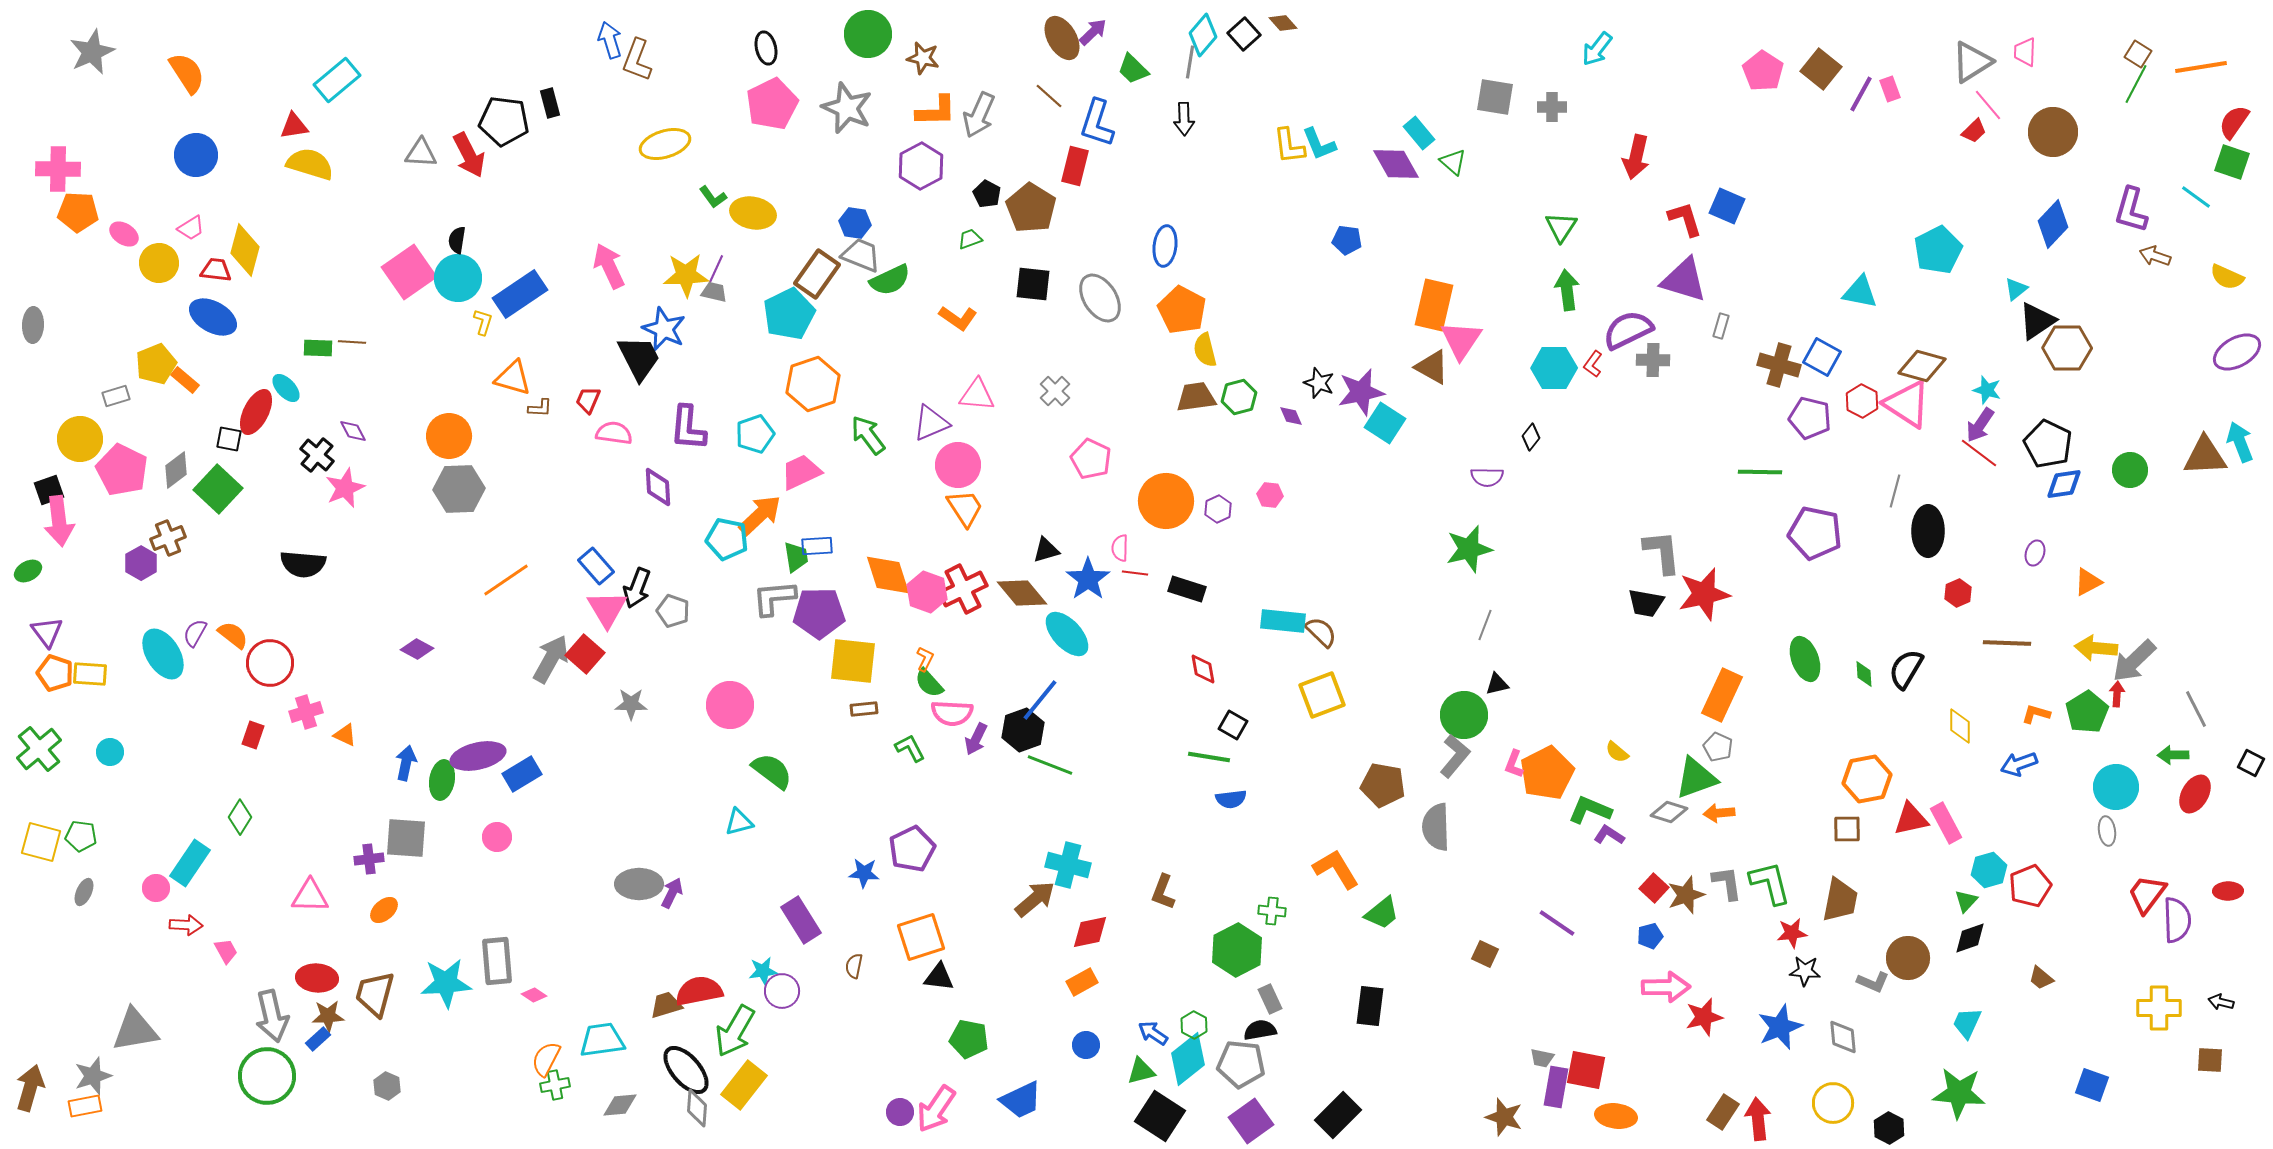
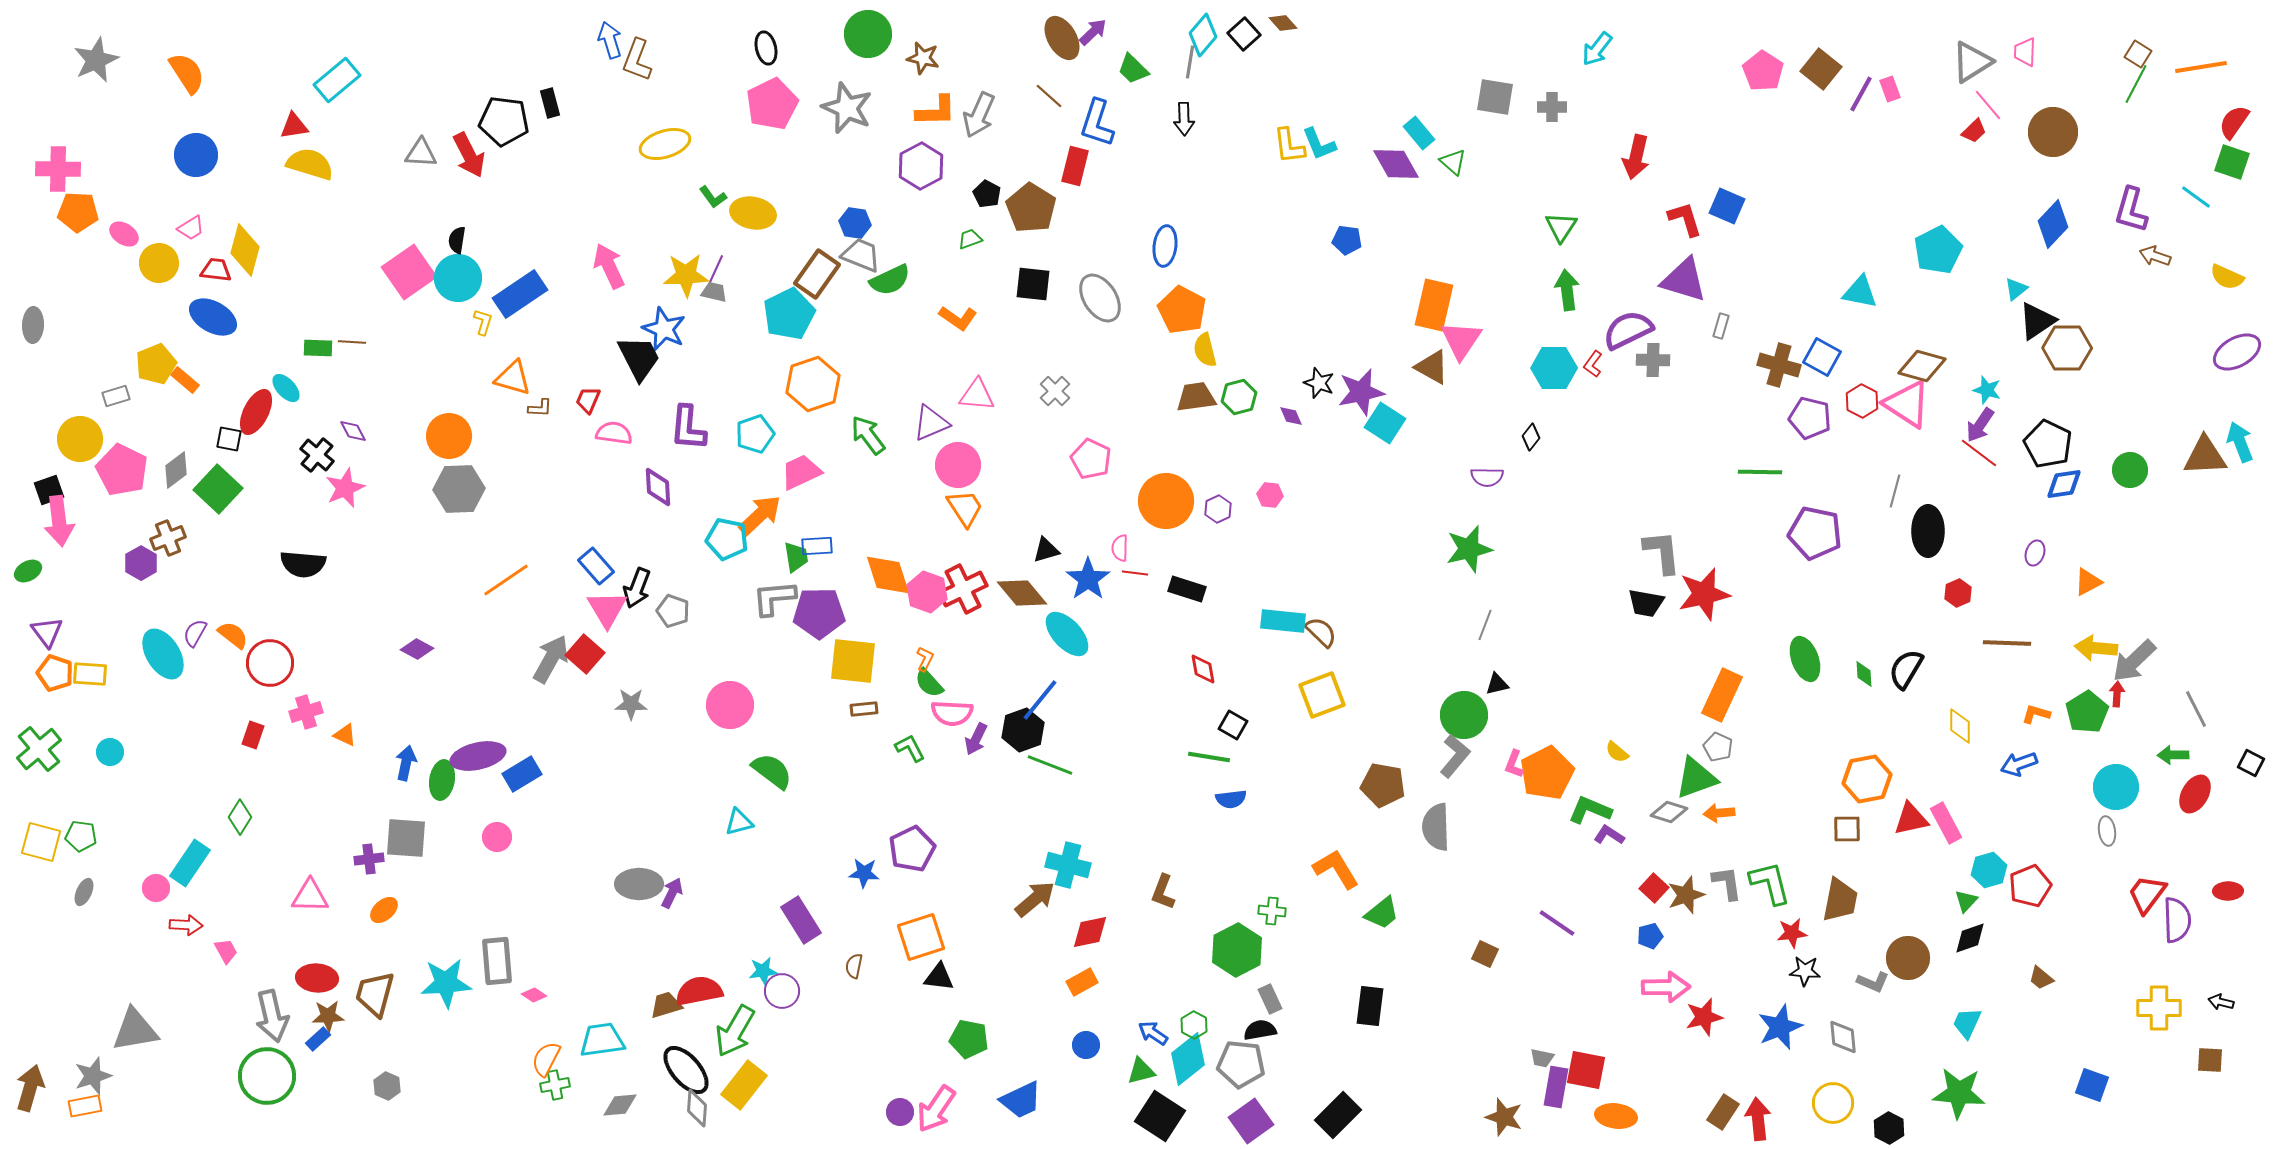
gray star at (92, 52): moved 4 px right, 8 px down
